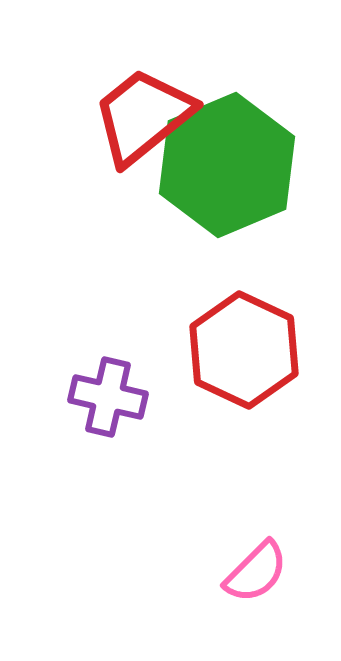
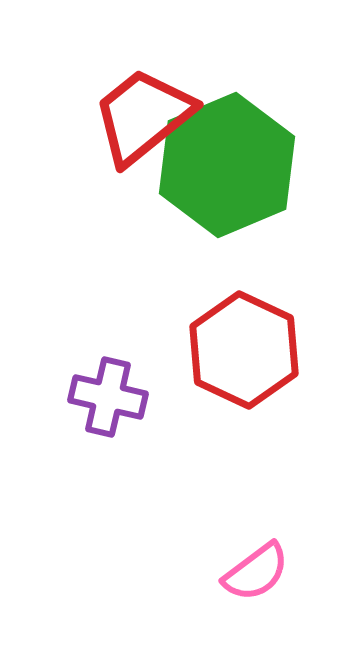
pink semicircle: rotated 8 degrees clockwise
